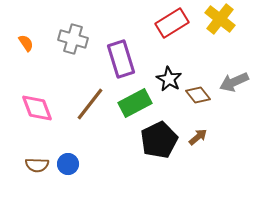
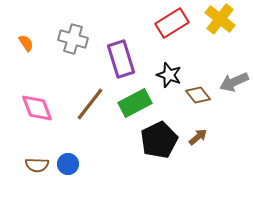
black star: moved 4 px up; rotated 10 degrees counterclockwise
